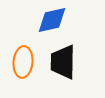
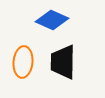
blue diamond: rotated 36 degrees clockwise
